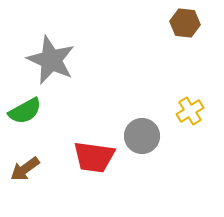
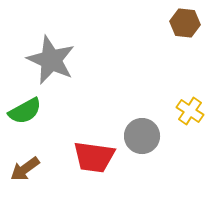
yellow cross: rotated 24 degrees counterclockwise
